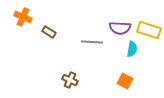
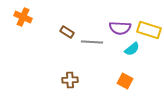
brown rectangle: moved 18 px right
cyan semicircle: rotated 42 degrees clockwise
brown cross: rotated 28 degrees counterclockwise
